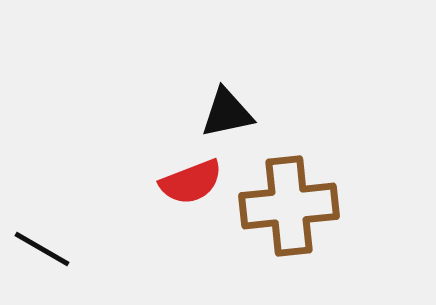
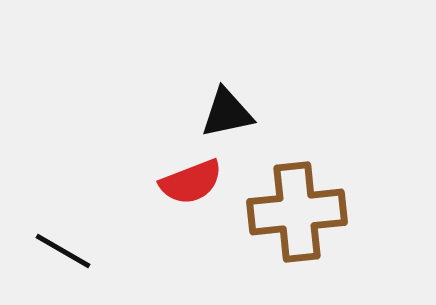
brown cross: moved 8 px right, 6 px down
black line: moved 21 px right, 2 px down
